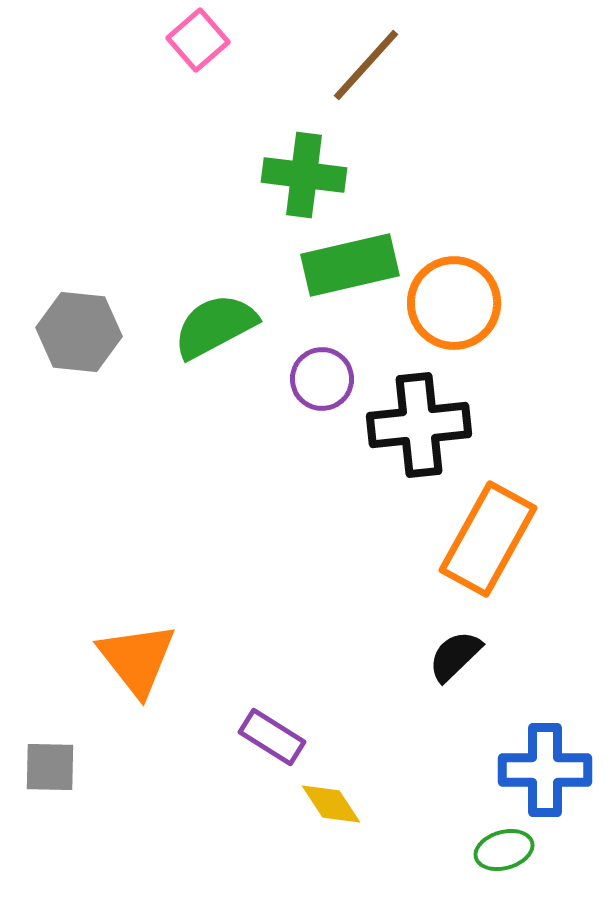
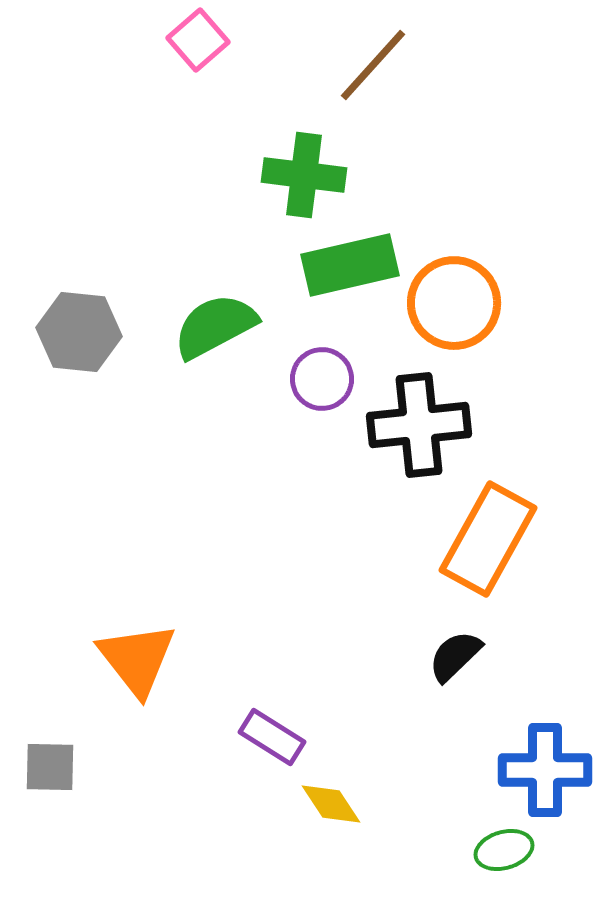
brown line: moved 7 px right
